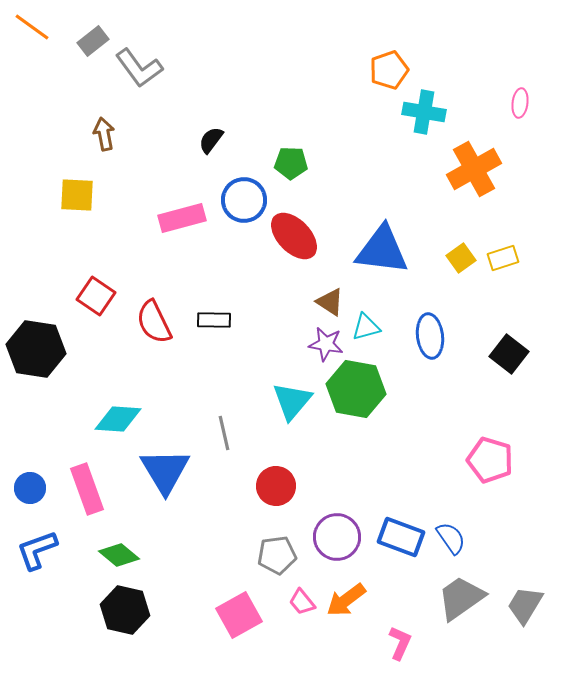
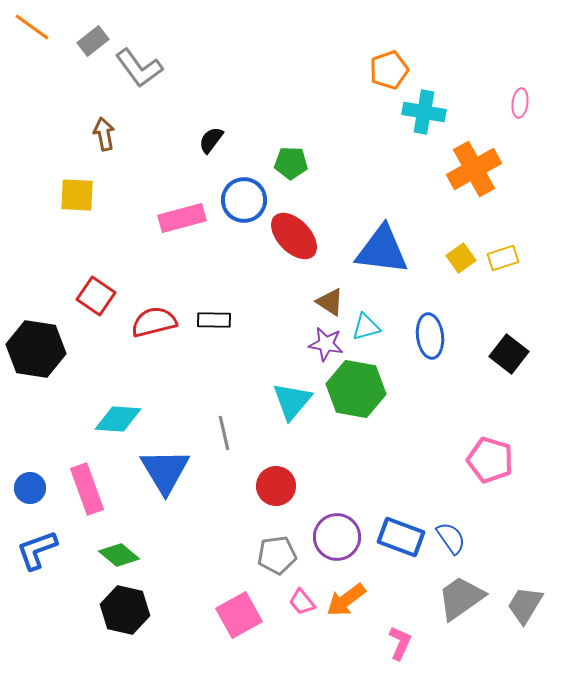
red semicircle at (154, 322): rotated 102 degrees clockwise
